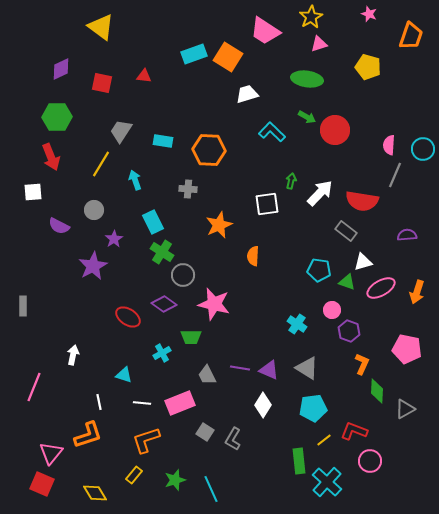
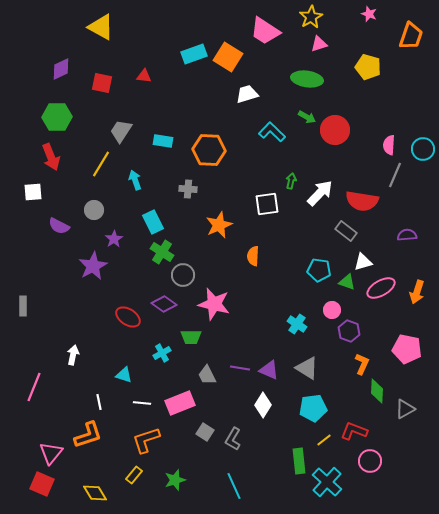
yellow triangle at (101, 27): rotated 8 degrees counterclockwise
cyan line at (211, 489): moved 23 px right, 3 px up
